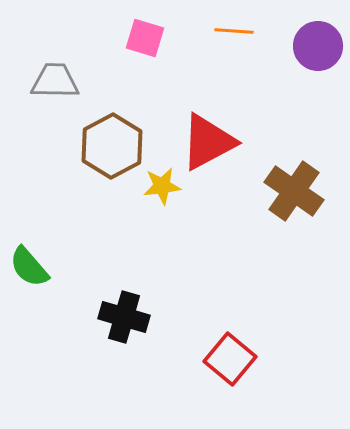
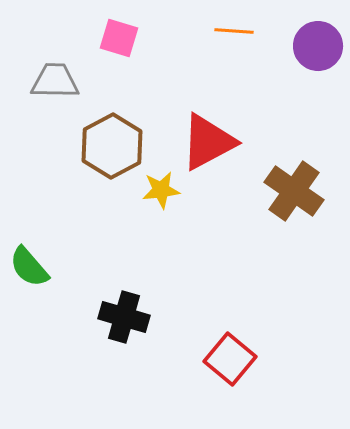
pink square: moved 26 px left
yellow star: moved 1 px left, 4 px down
